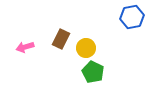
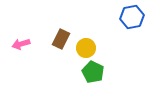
pink arrow: moved 4 px left, 3 px up
